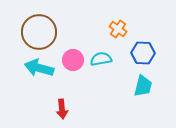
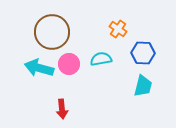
brown circle: moved 13 px right
pink circle: moved 4 px left, 4 px down
